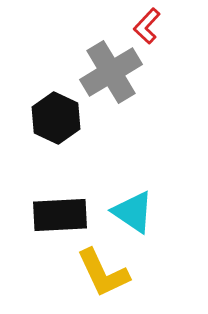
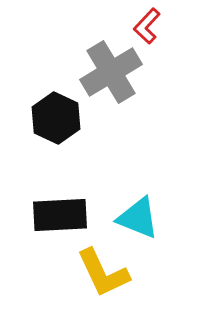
cyan triangle: moved 5 px right, 6 px down; rotated 12 degrees counterclockwise
